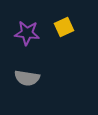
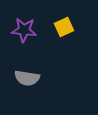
purple star: moved 3 px left, 3 px up
